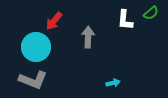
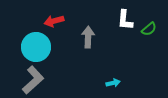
green semicircle: moved 2 px left, 16 px down
red arrow: rotated 36 degrees clockwise
gray L-shape: rotated 64 degrees counterclockwise
